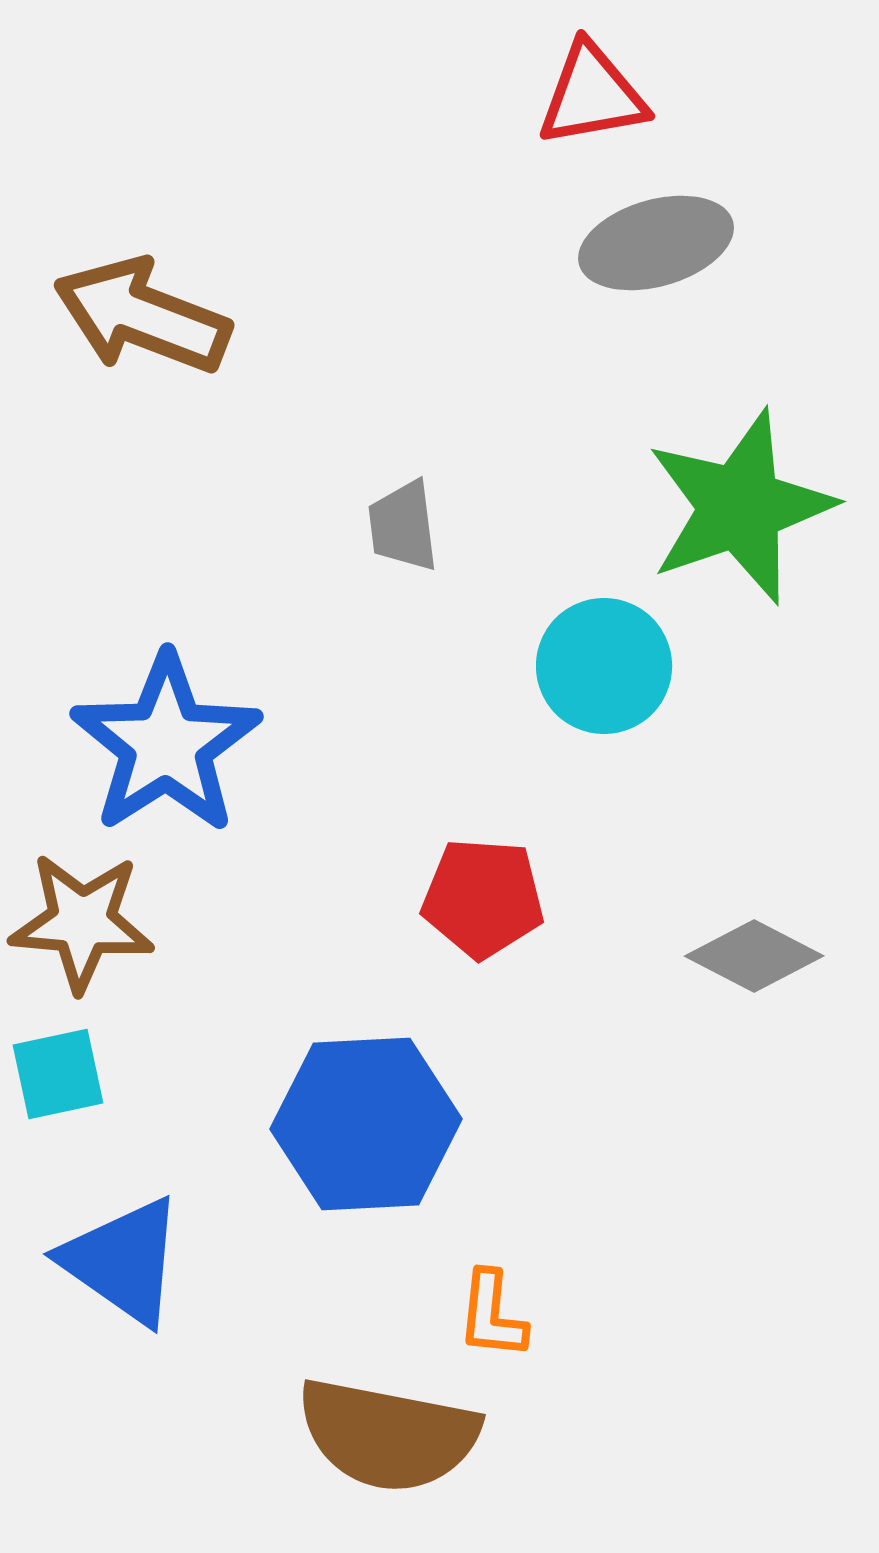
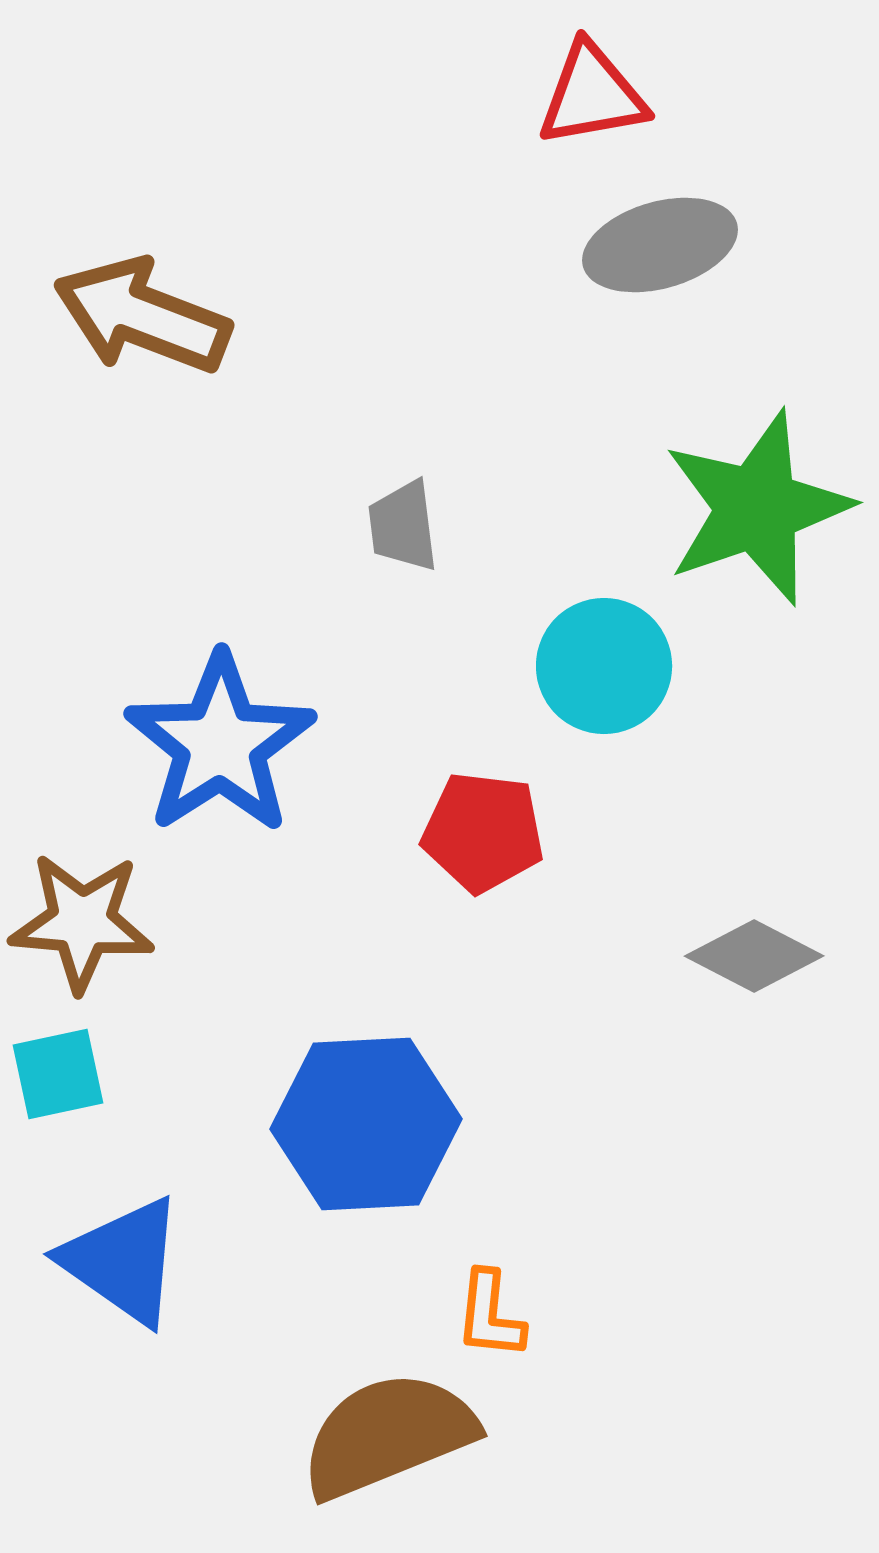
gray ellipse: moved 4 px right, 2 px down
green star: moved 17 px right, 1 px down
blue star: moved 54 px right
red pentagon: moved 66 px up; rotated 3 degrees clockwise
orange L-shape: moved 2 px left
brown semicircle: rotated 147 degrees clockwise
